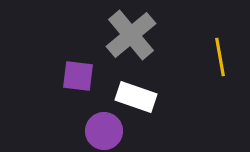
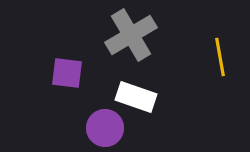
gray cross: rotated 9 degrees clockwise
purple square: moved 11 px left, 3 px up
purple circle: moved 1 px right, 3 px up
